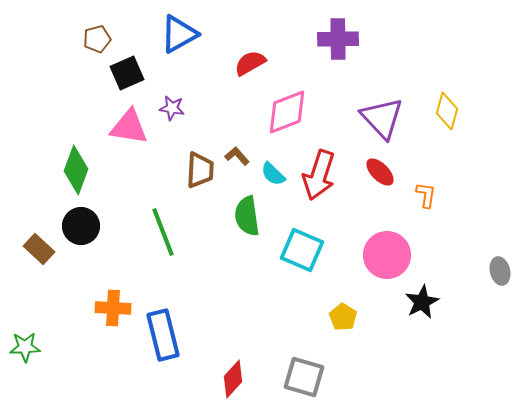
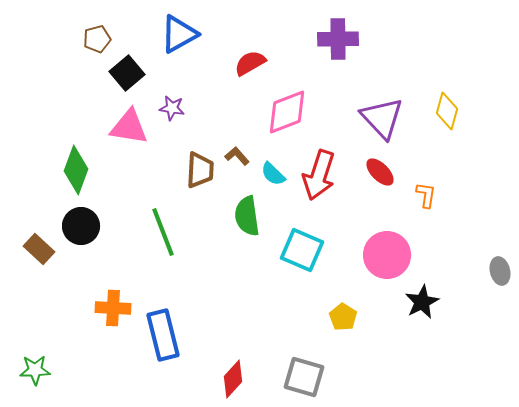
black square: rotated 16 degrees counterclockwise
green star: moved 10 px right, 23 px down
